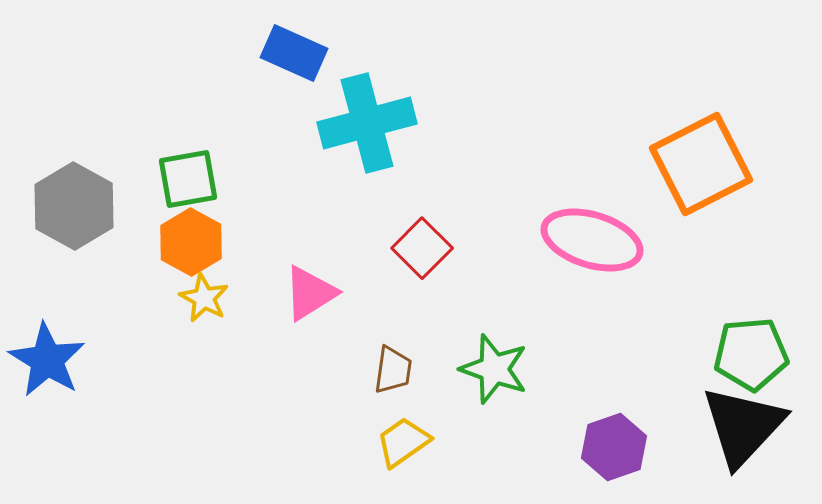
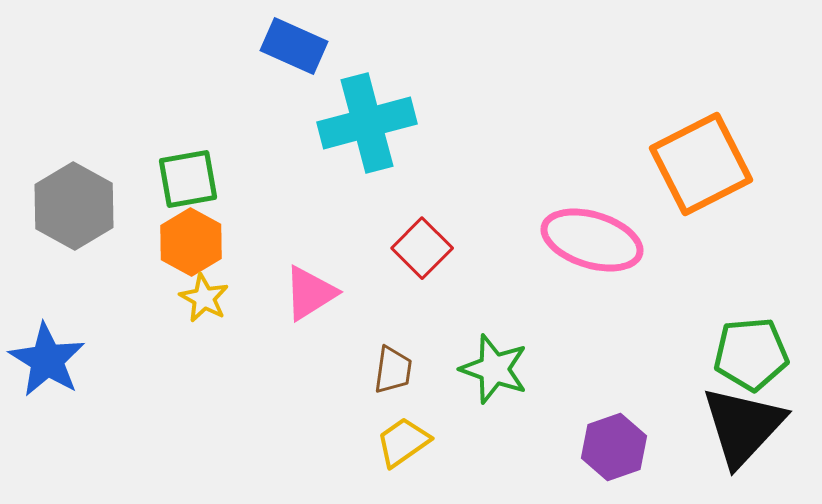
blue rectangle: moved 7 px up
